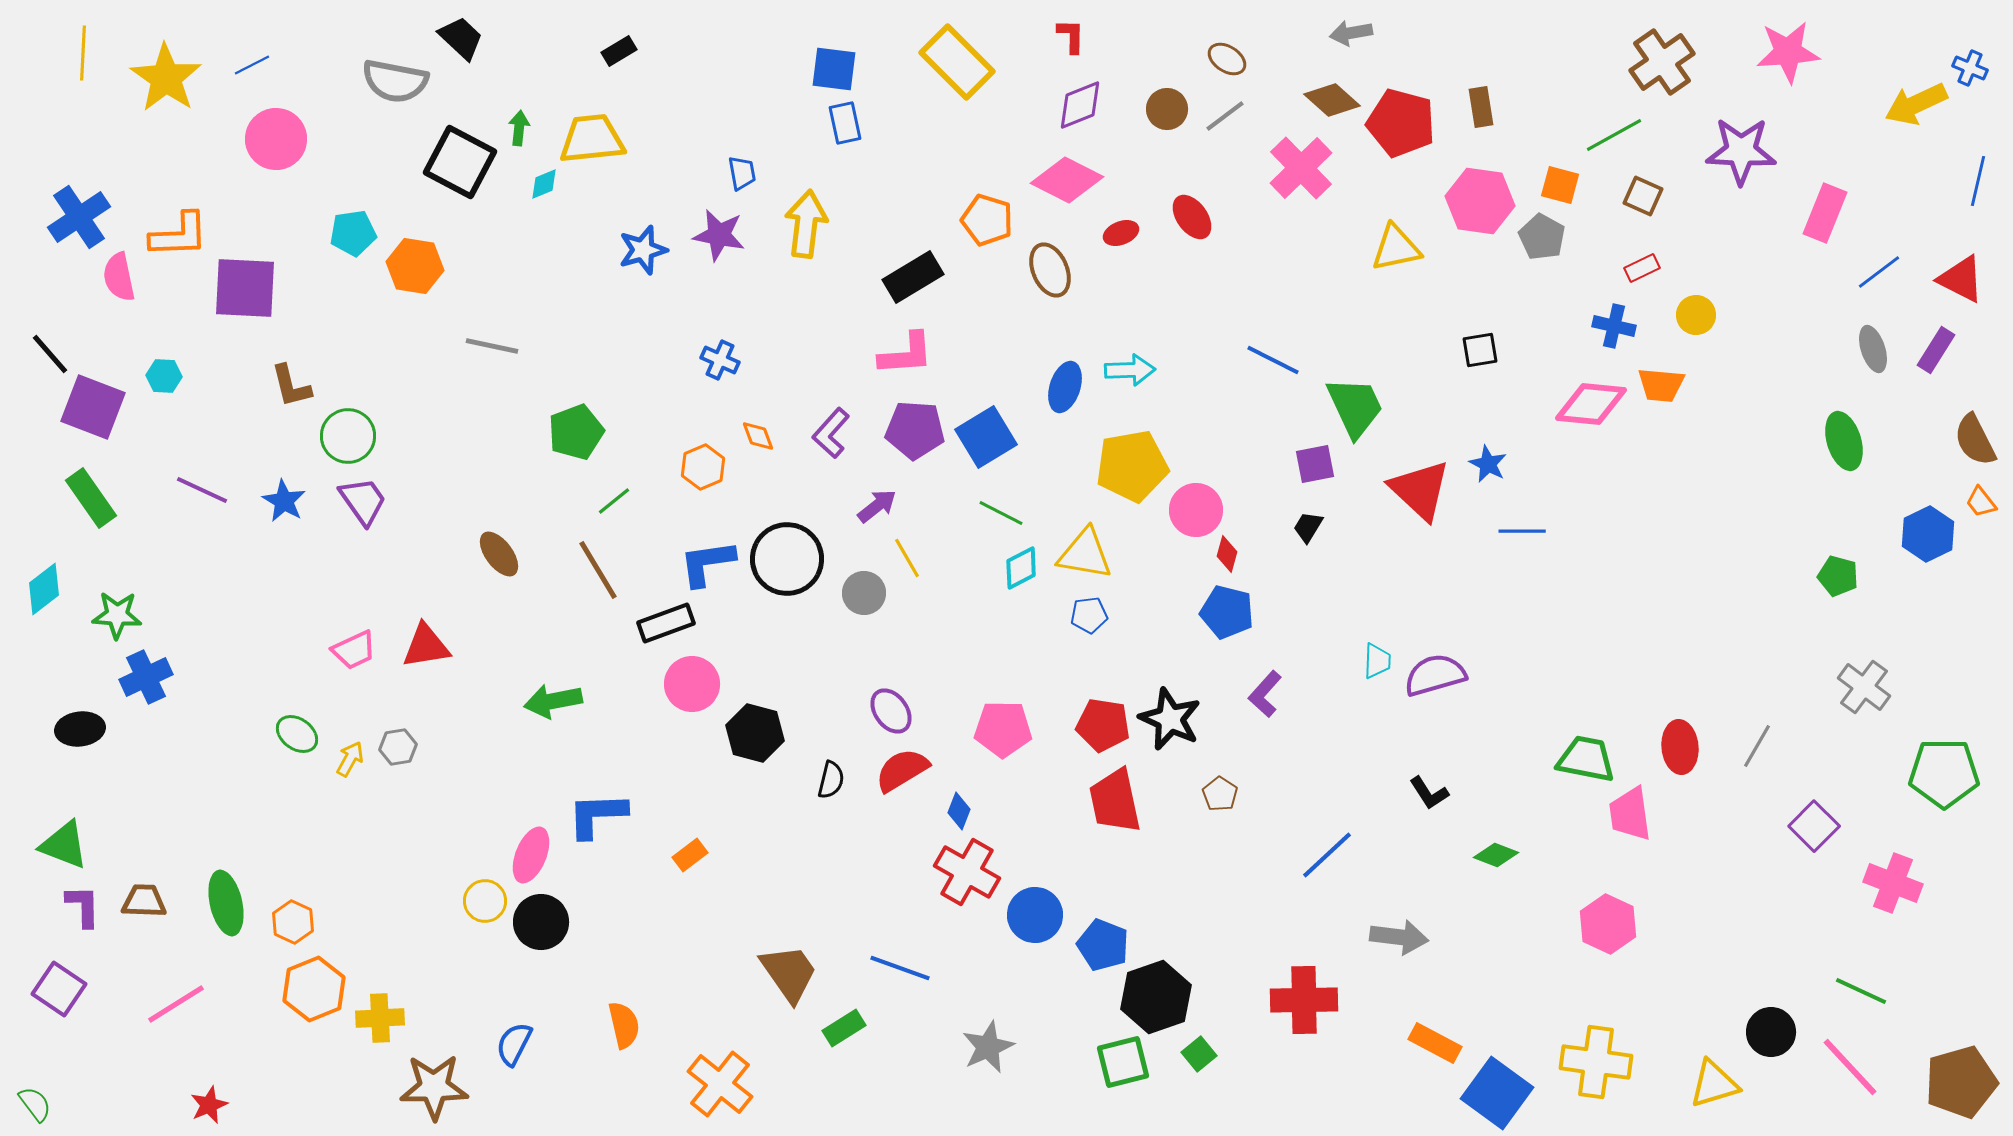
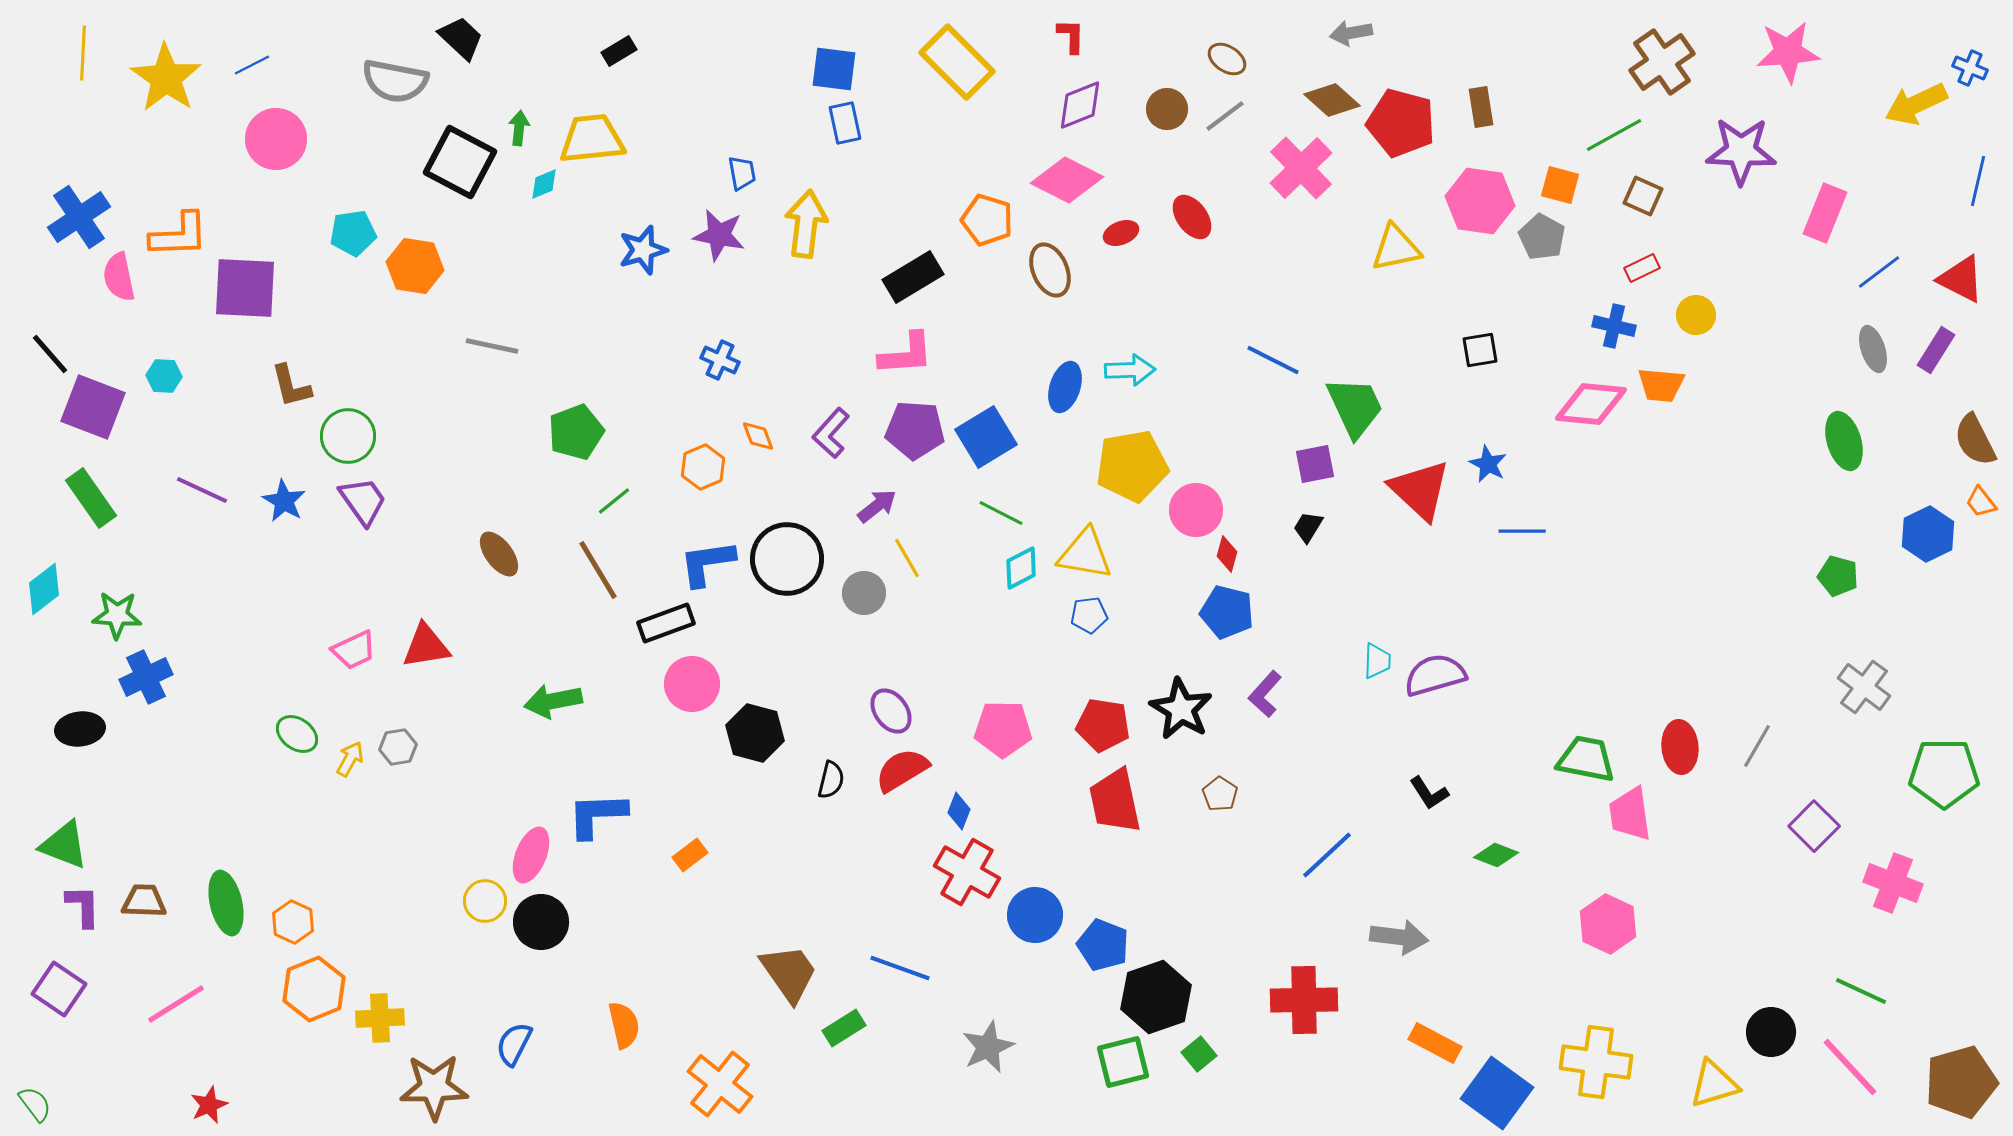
black star at (1170, 719): moved 11 px right, 10 px up; rotated 6 degrees clockwise
